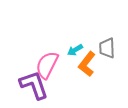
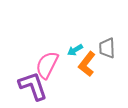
purple L-shape: moved 1 px left, 1 px down
